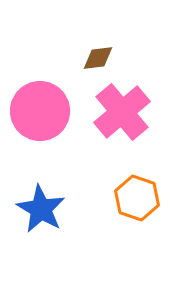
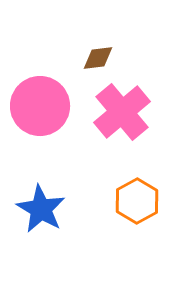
pink circle: moved 5 px up
orange hexagon: moved 3 px down; rotated 12 degrees clockwise
